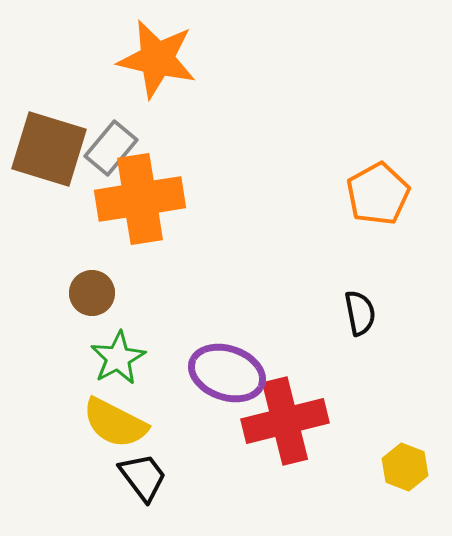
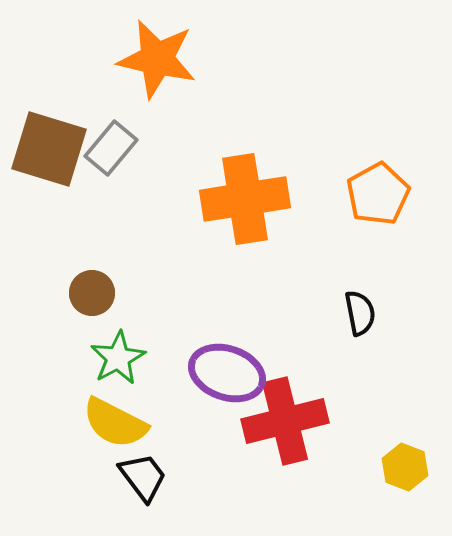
orange cross: moved 105 px right
